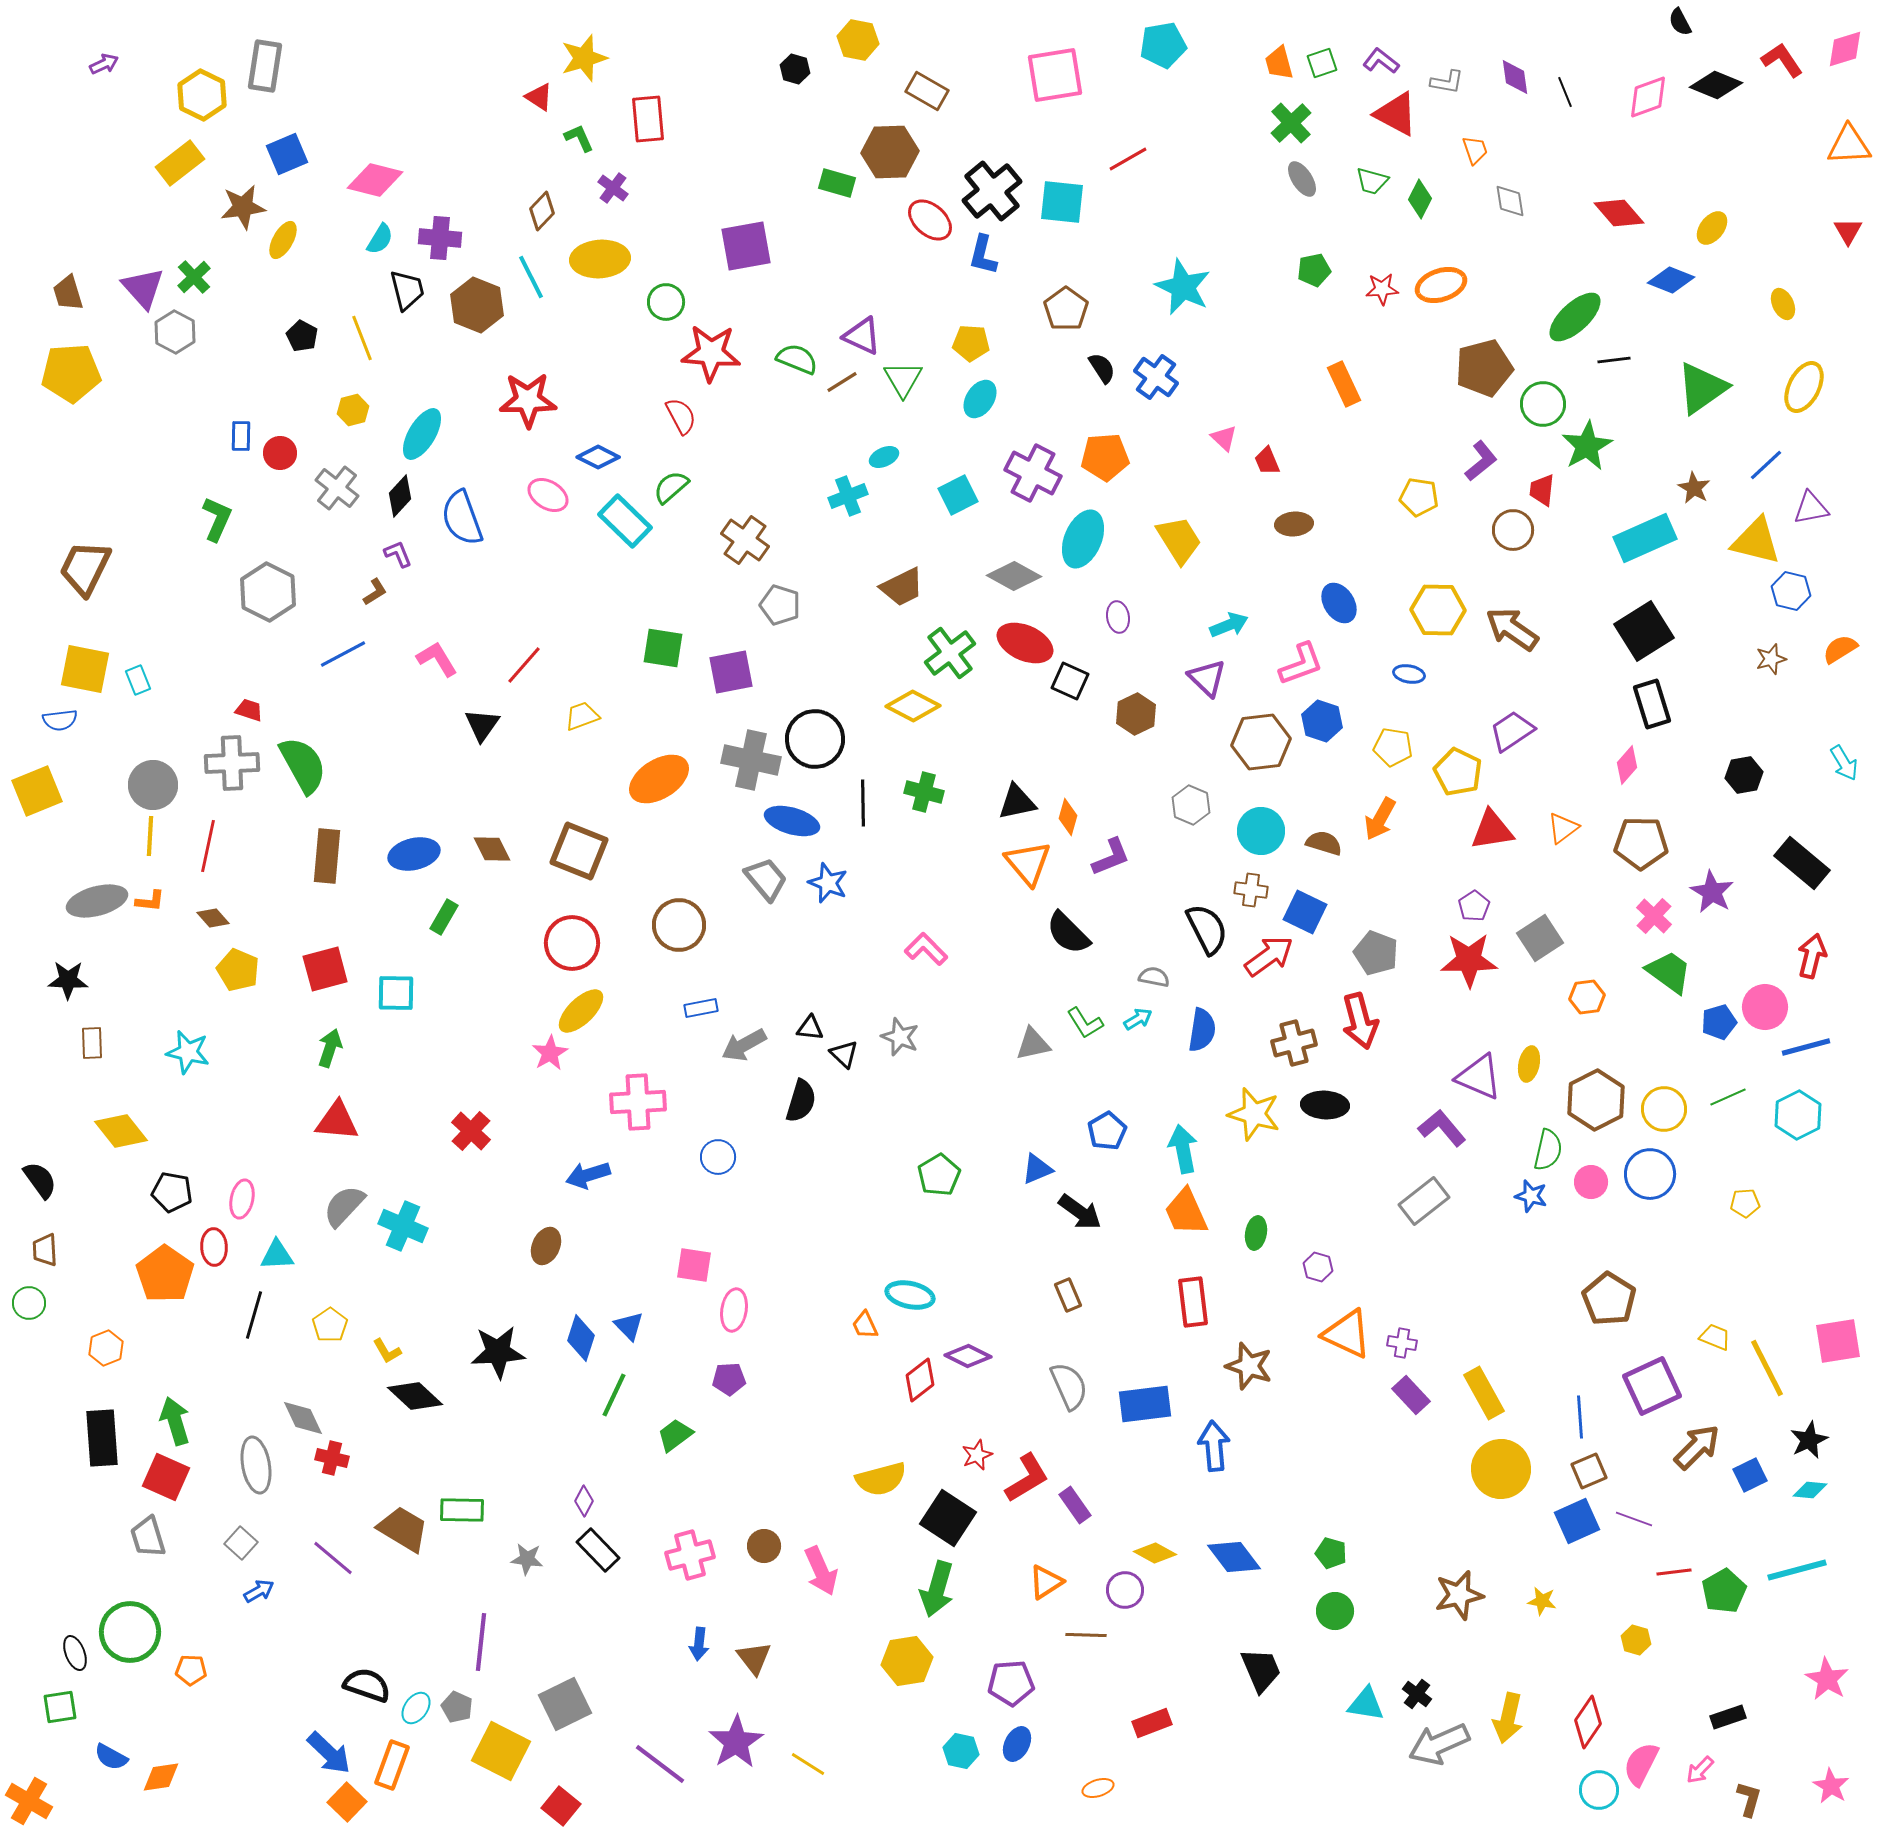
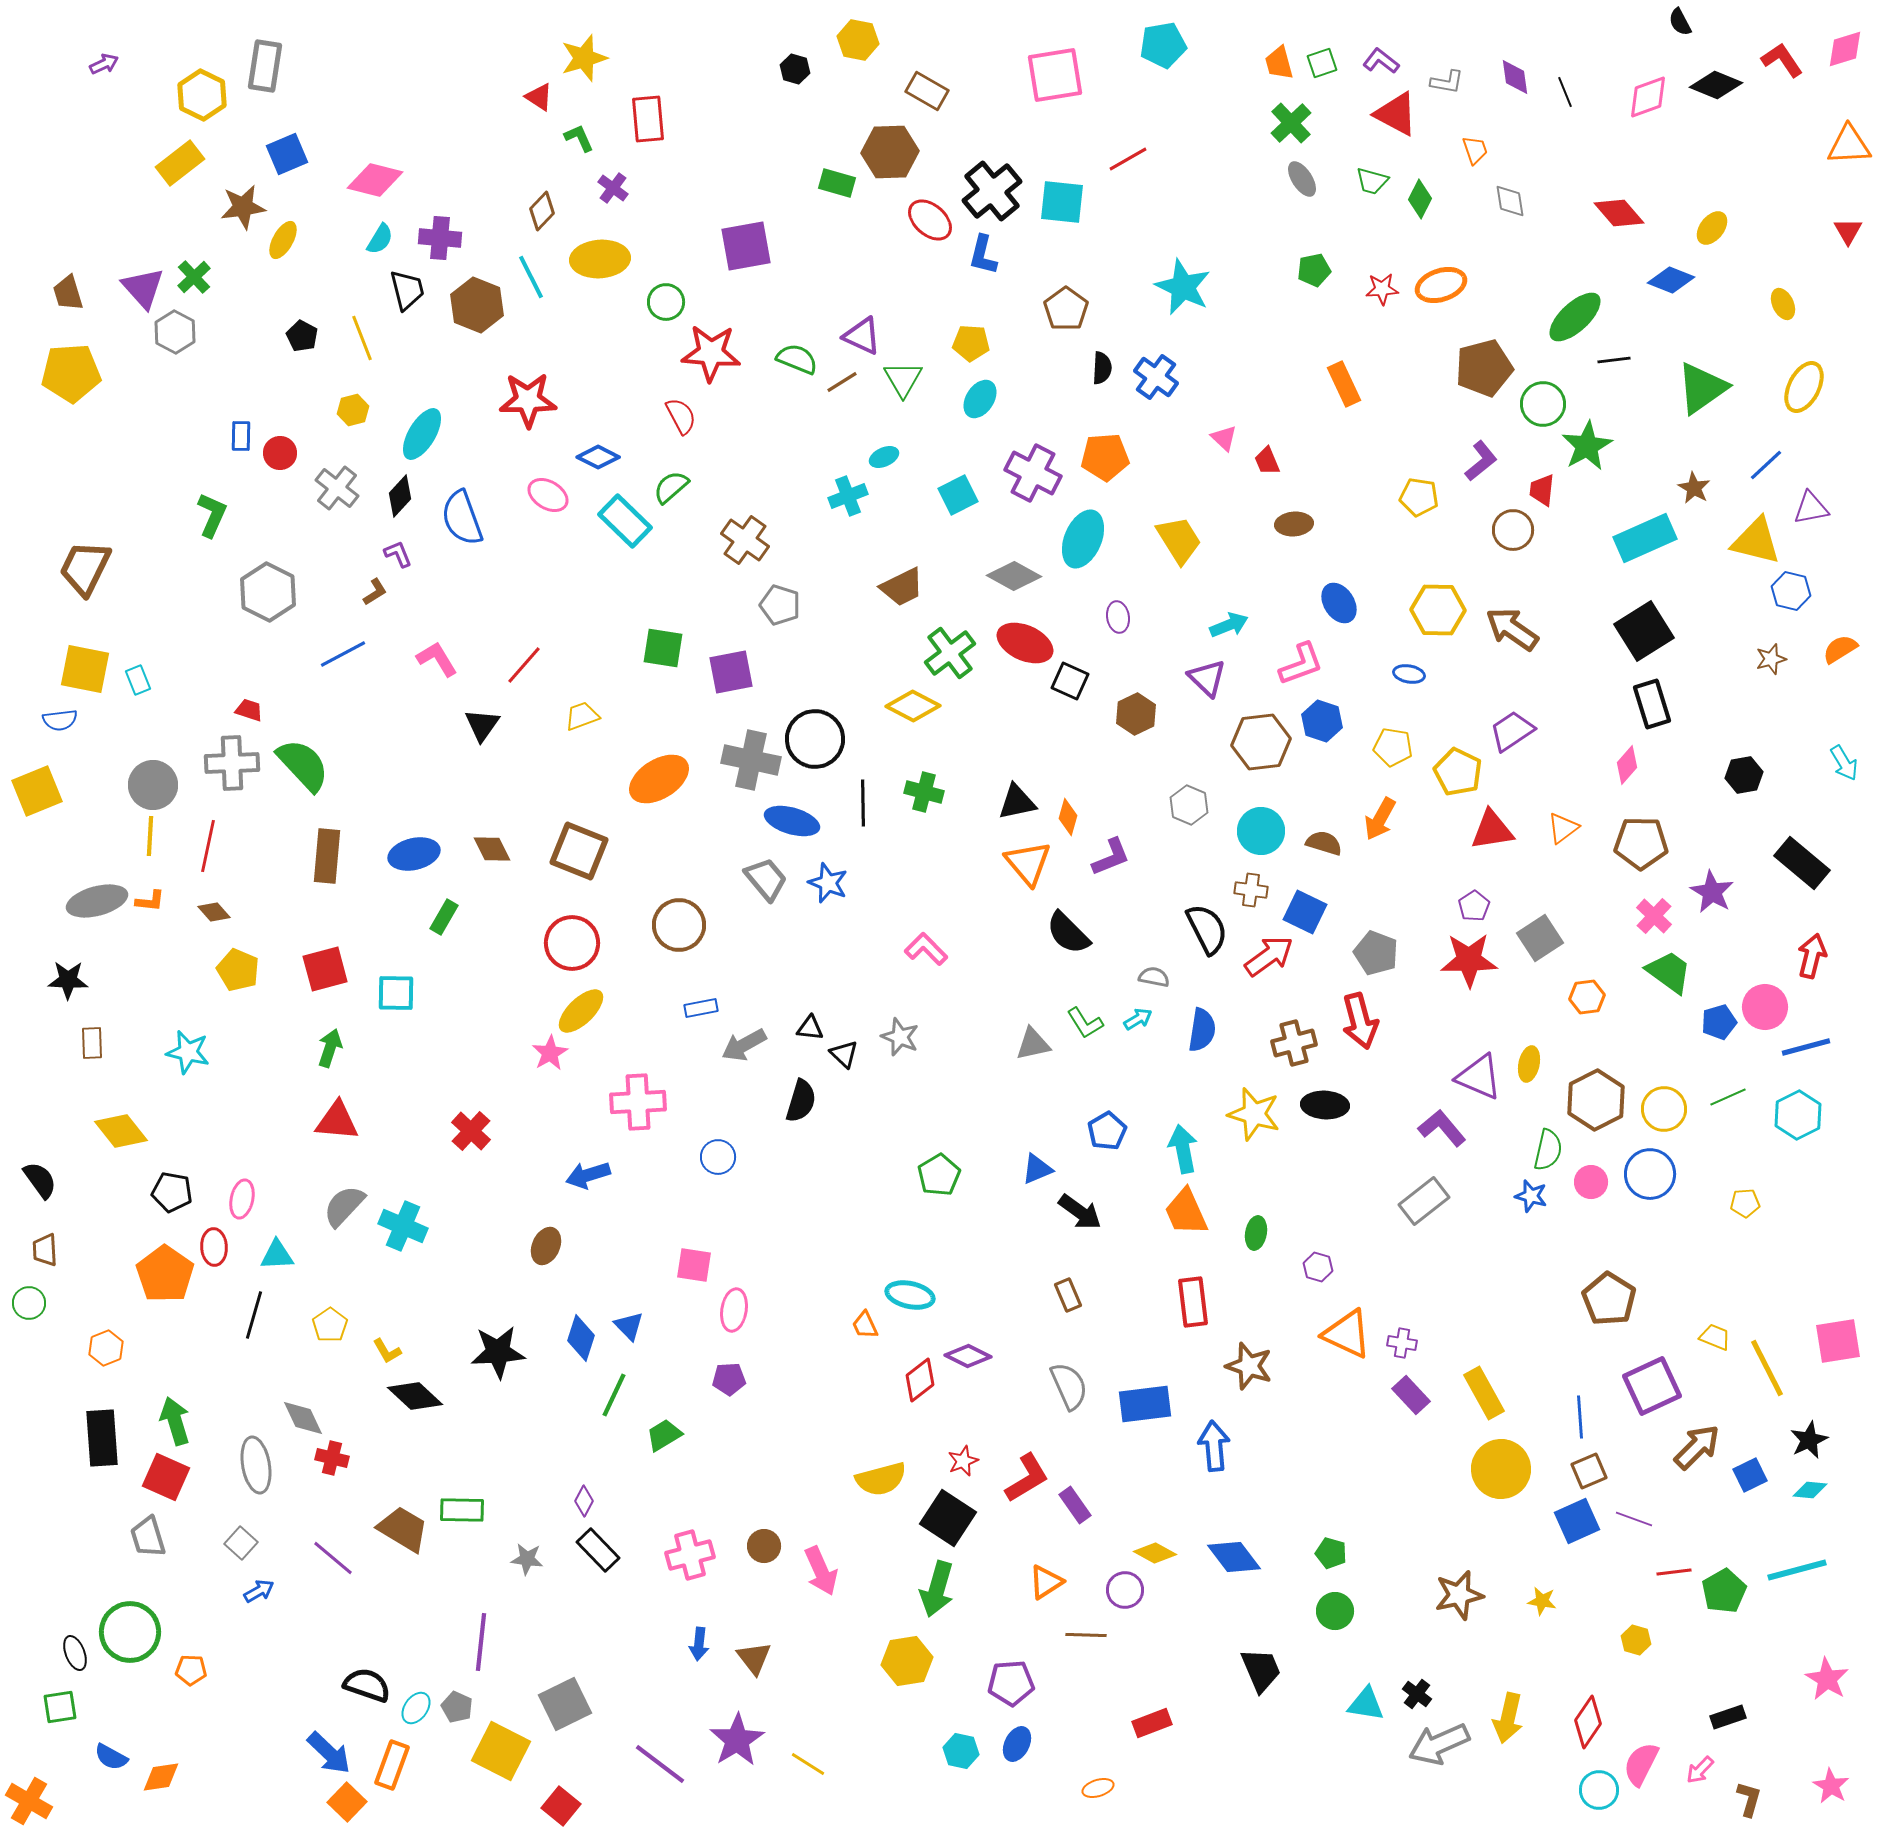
black semicircle at (1102, 368): rotated 36 degrees clockwise
green L-shape at (217, 519): moved 5 px left, 4 px up
green semicircle at (303, 765): rotated 14 degrees counterclockwise
gray hexagon at (1191, 805): moved 2 px left
brown diamond at (213, 918): moved 1 px right, 6 px up
green trapezoid at (675, 1435): moved 11 px left; rotated 6 degrees clockwise
red star at (977, 1455): moved 14 px left, 6 px down
purple star at (736, 1742): moved 1 px right, 2 px up
